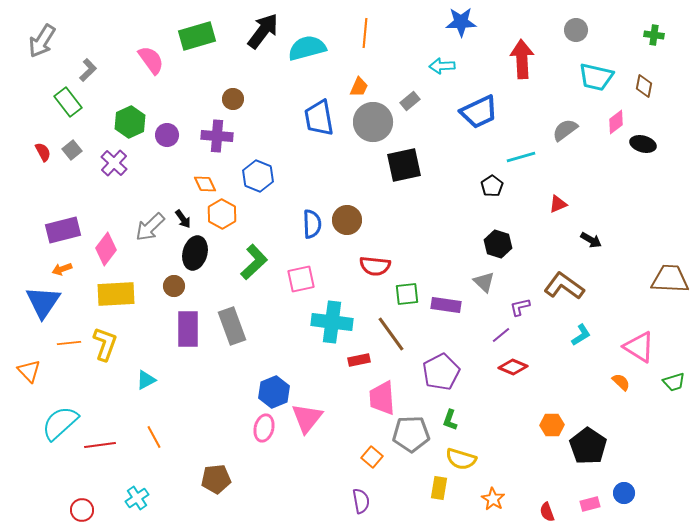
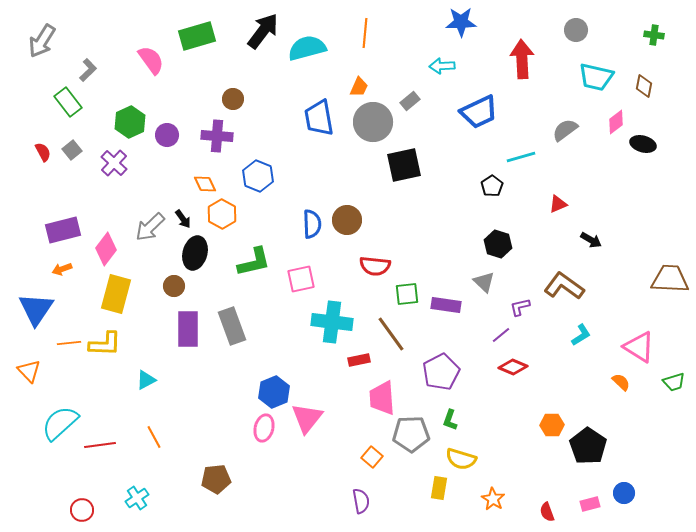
green L-shape at (254, 262): rotated 30 degrees clockwise
yellow rectangle at (116, 294): rotated 72 degrees counterclockwise
blue triangle at (43, 302): moved 7 px left, 7 px down
yellow L-shape at (105, 344): rotated 72 degrees clockwise
